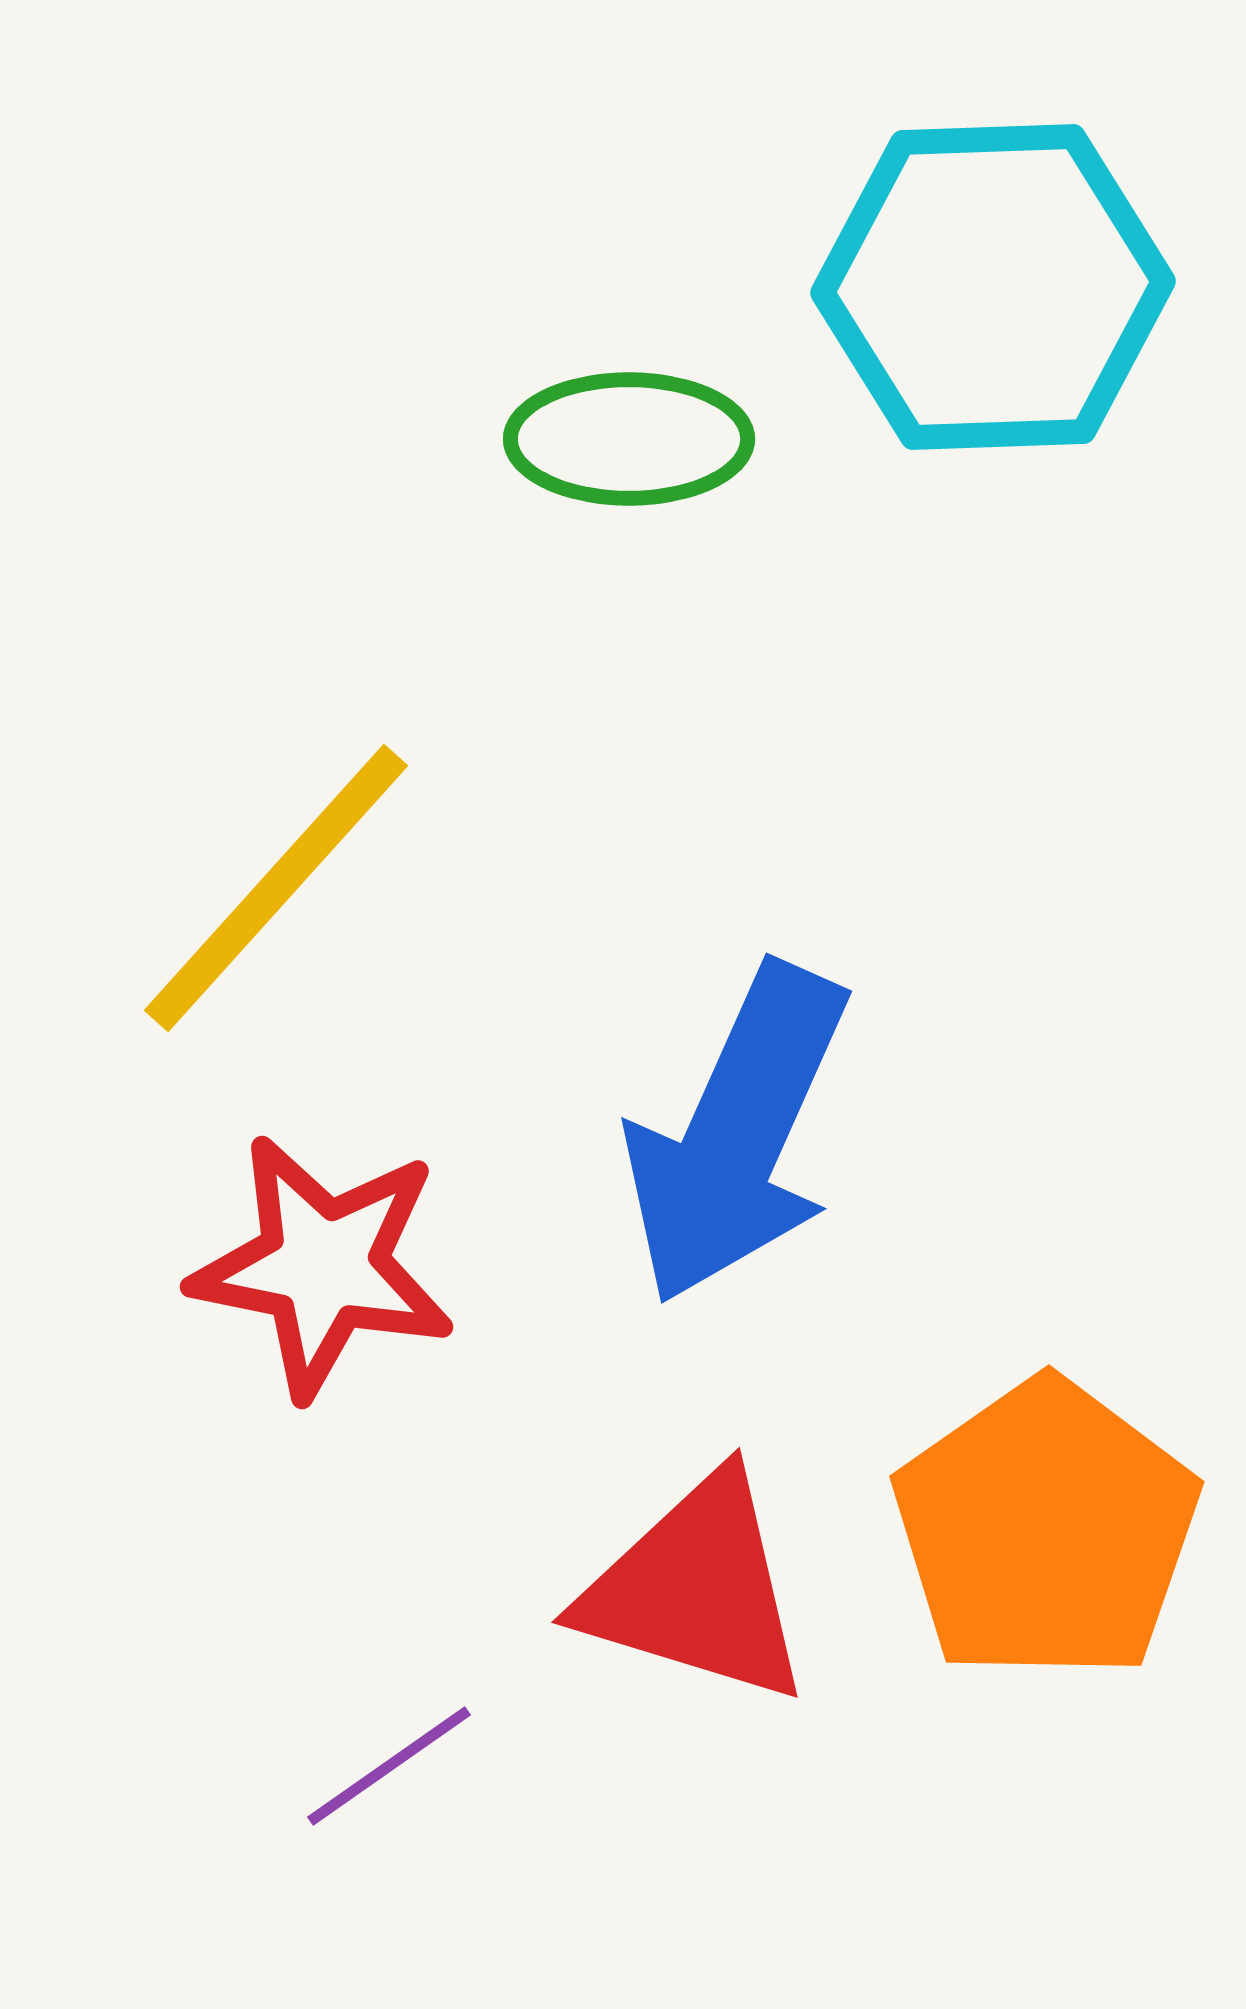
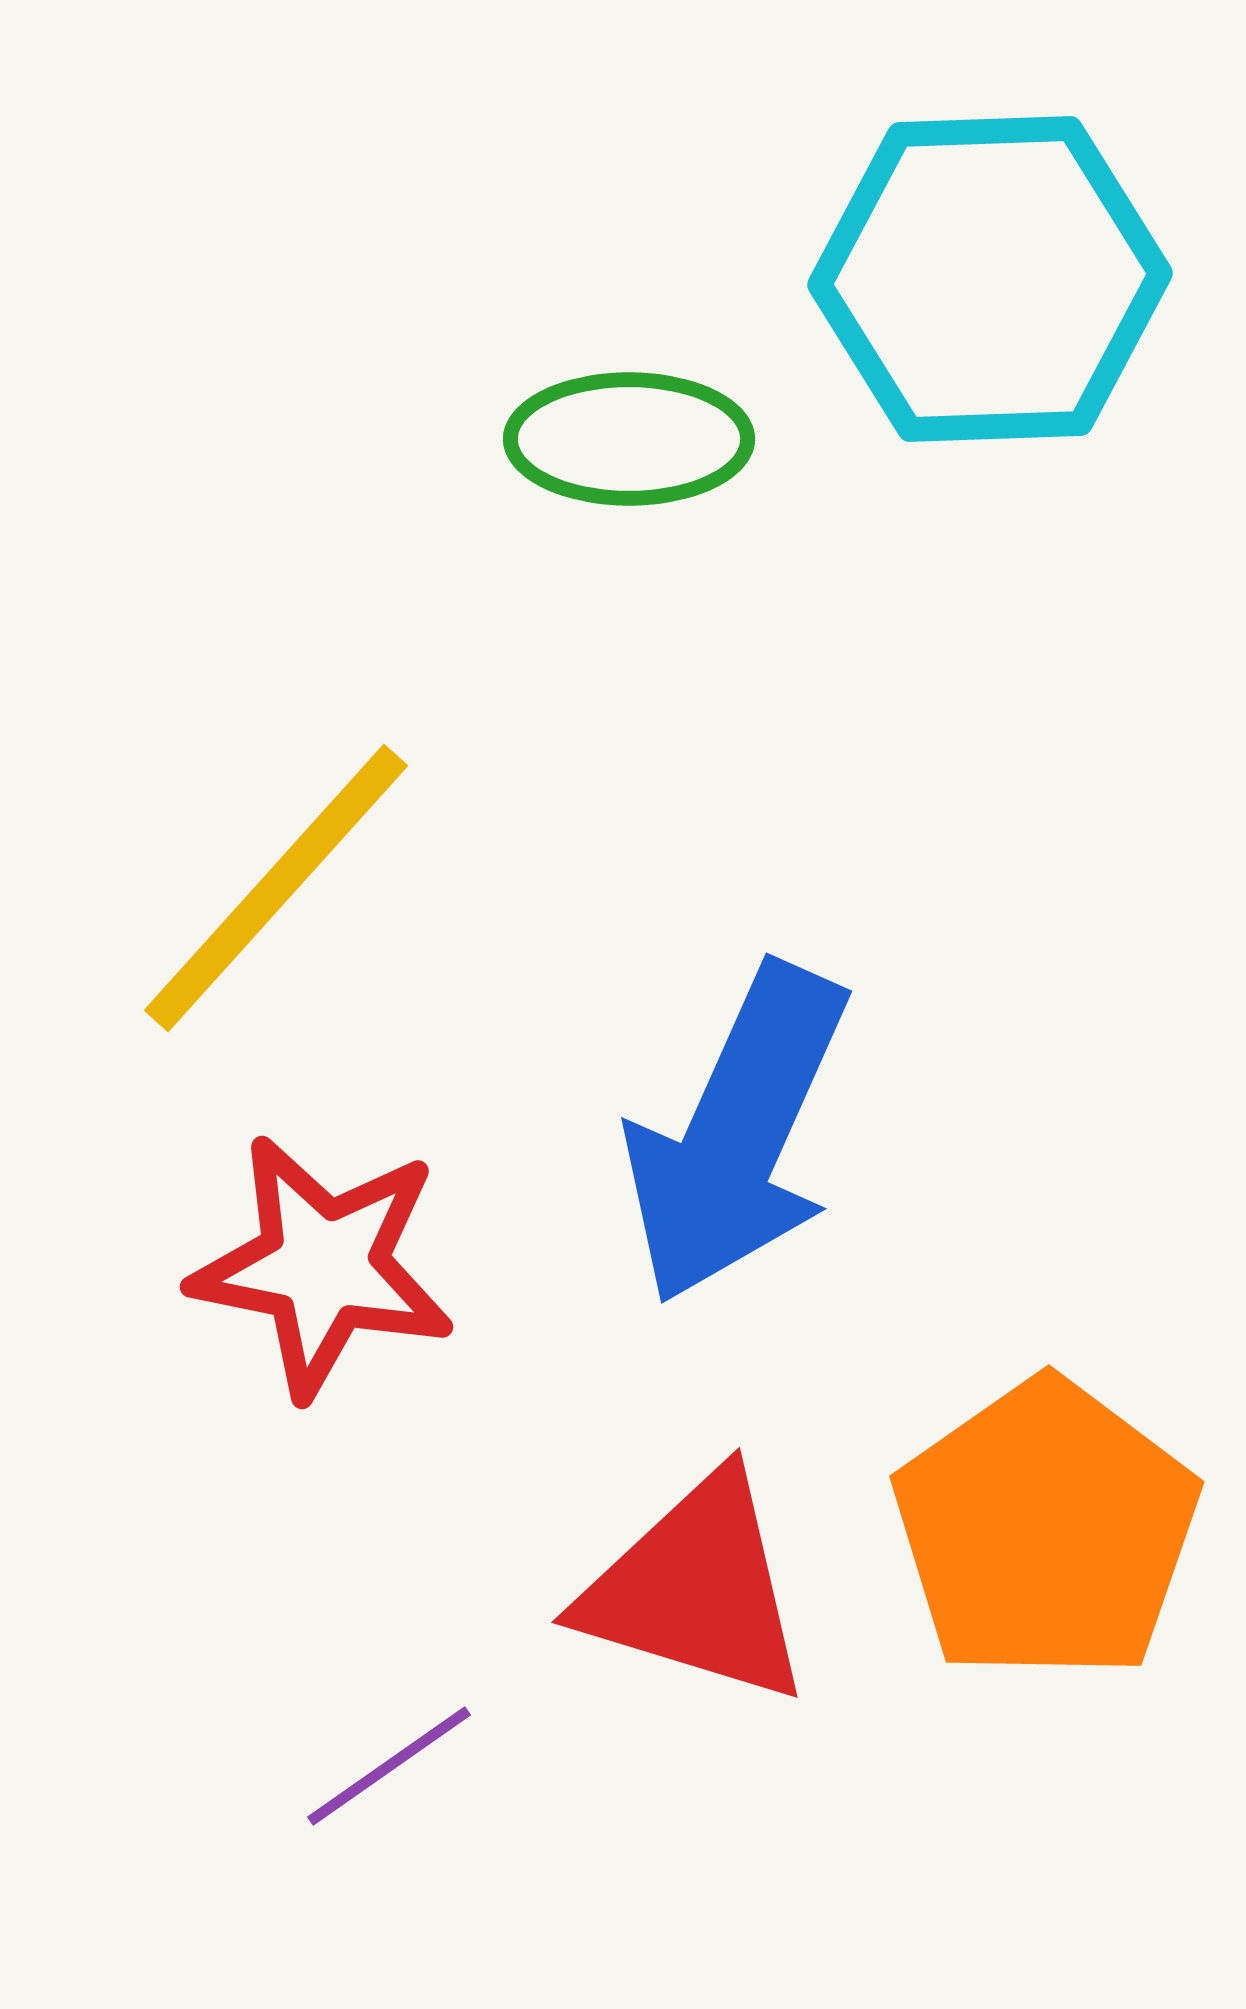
cyan hexagon: moved 3 px left, 8 px up
